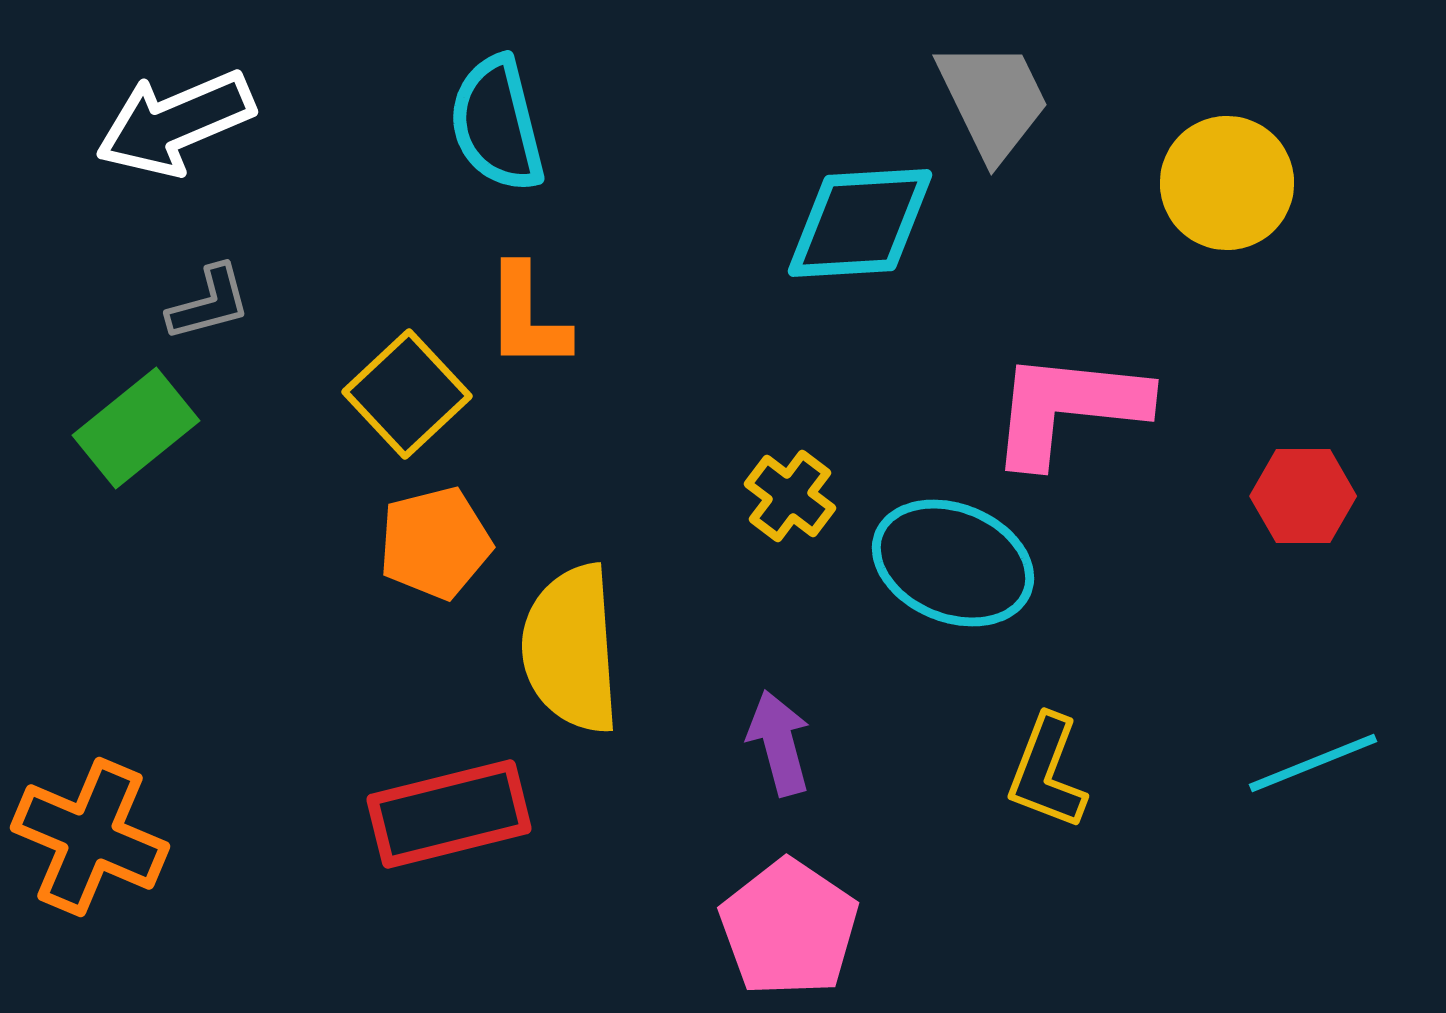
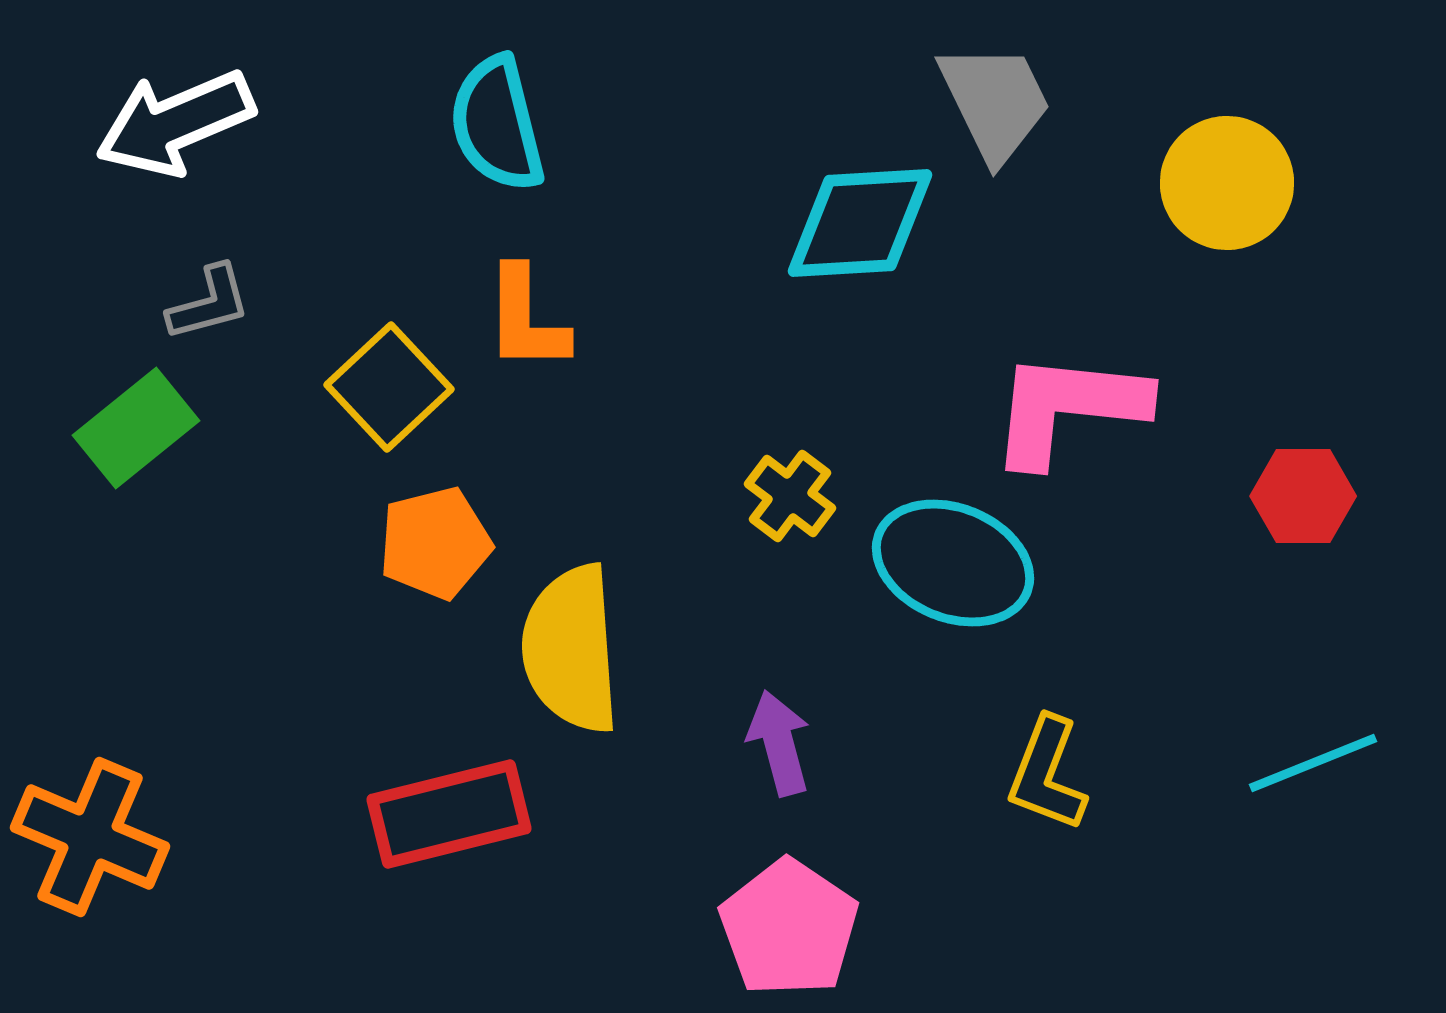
gray trapezoid: moved 2 px right, 2 px down
orange L-shape: moved 1 px left, 2 px down
yellow square: moved 18 px left, 7 px up
yellow L-shape: moved 2 px down
